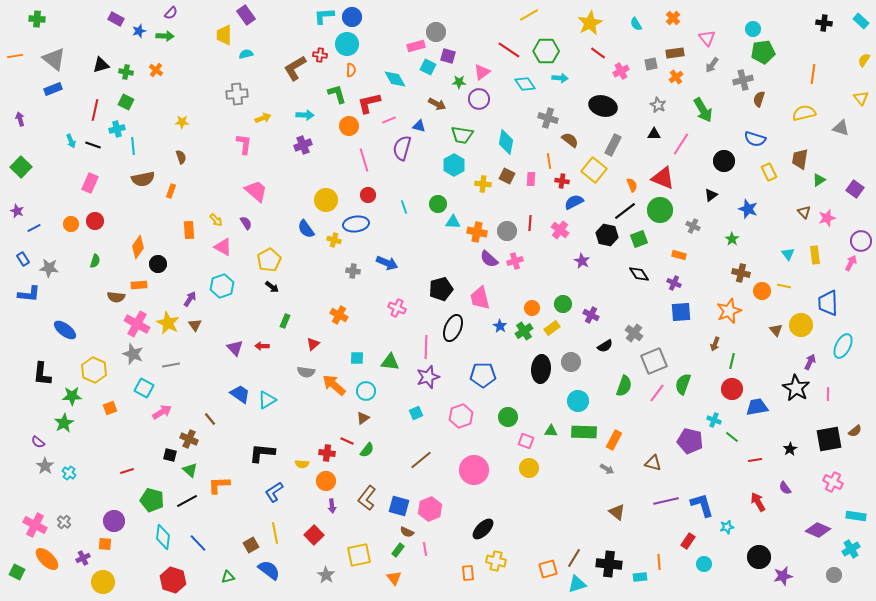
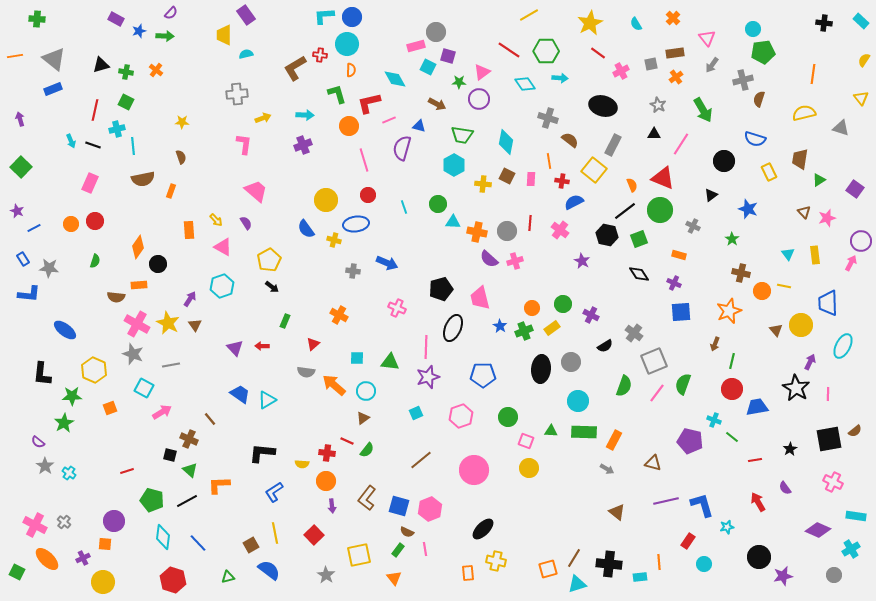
green cross at (524, 331): rotated 12 degrees clockwise
